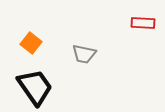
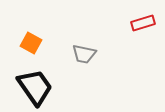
red rectangle: rotated 20 degrees counterclockwise
orange square: rotated 10 degrees counterclockwise
